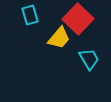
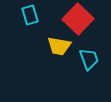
yellow trapezoid: moved 8 px down; rotated 60 degrees clockwise
cyan trapezoid: rotated 10 degrees clockwise
